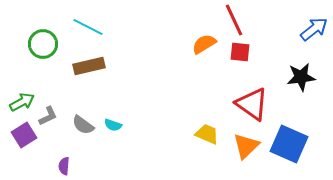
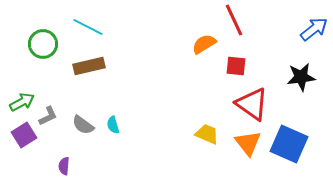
red square: moved 4 px left, 14 px down
cyan semicircle: rotated 54 degrees clockwise
orange triangle: moved 2 px right, 3 px up; rotated 24 degrees counterclockwise
